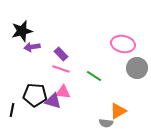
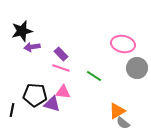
pink line: moved 1 px up
purple triangle: moved 1 px left, 3 px down
orange triangle: moved 1 px left
gray semicircle: moved 17 px right; rotated 32 degrees clockwise
